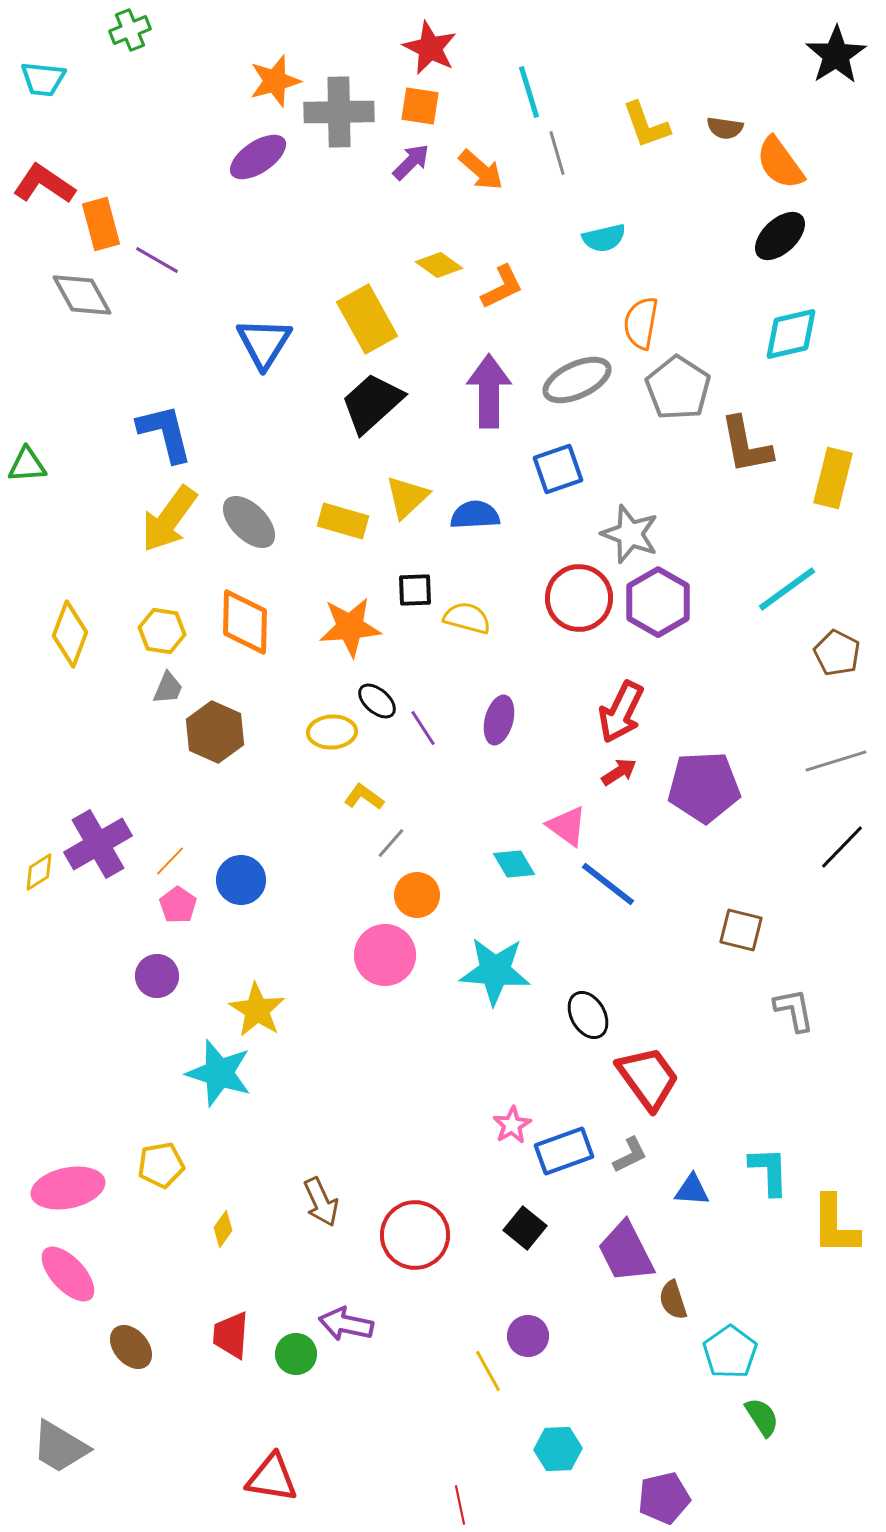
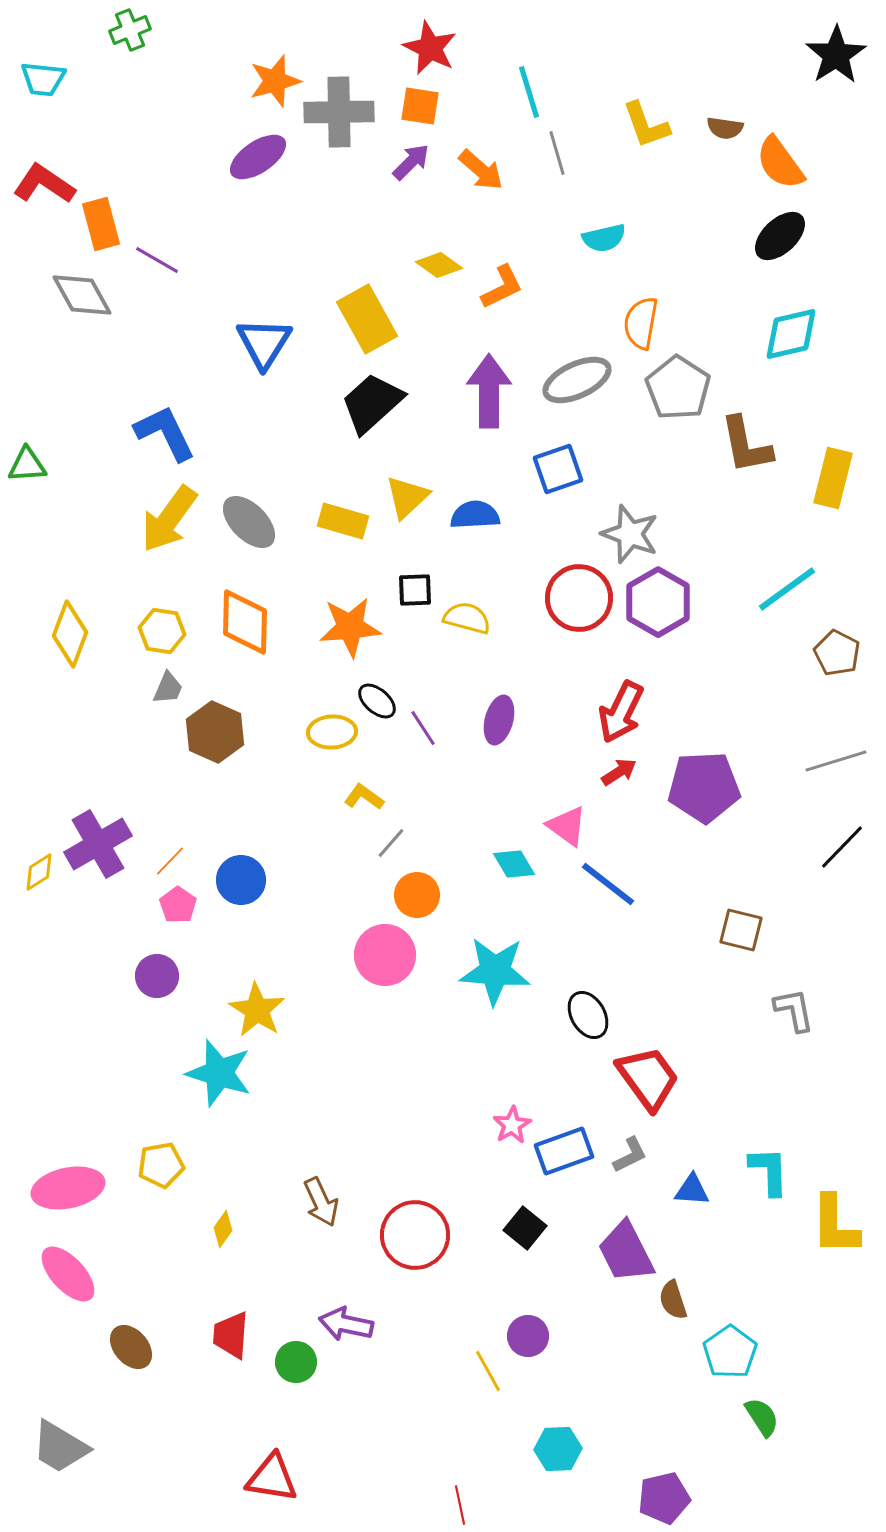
blue L-shape at (165, 433): rotated 12 degrees counterclockwise
green circle at (296, 1354): moved 8 px down
